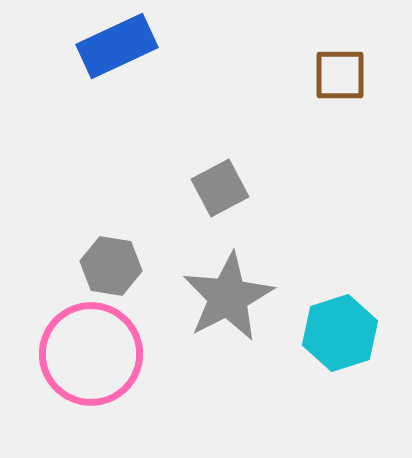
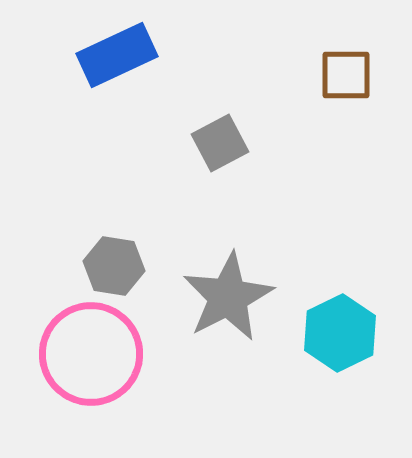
blue rectangle: moved 9 px down
brown square: moved 6 px right
gray square: moved 45 px up
gray hexagon: moved 3 px right
cyan hexagon: rotated 8 degrees counterclockwise
